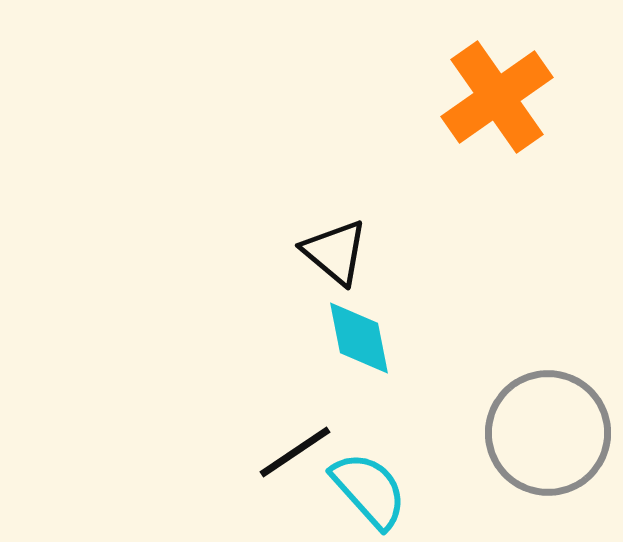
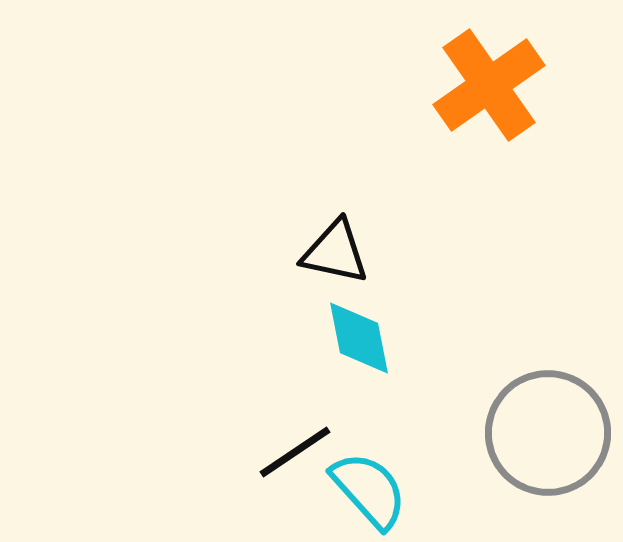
orange cross: moved 8 px left, 12 px up
black triangle: rotated 28 degrees counterclockwise
